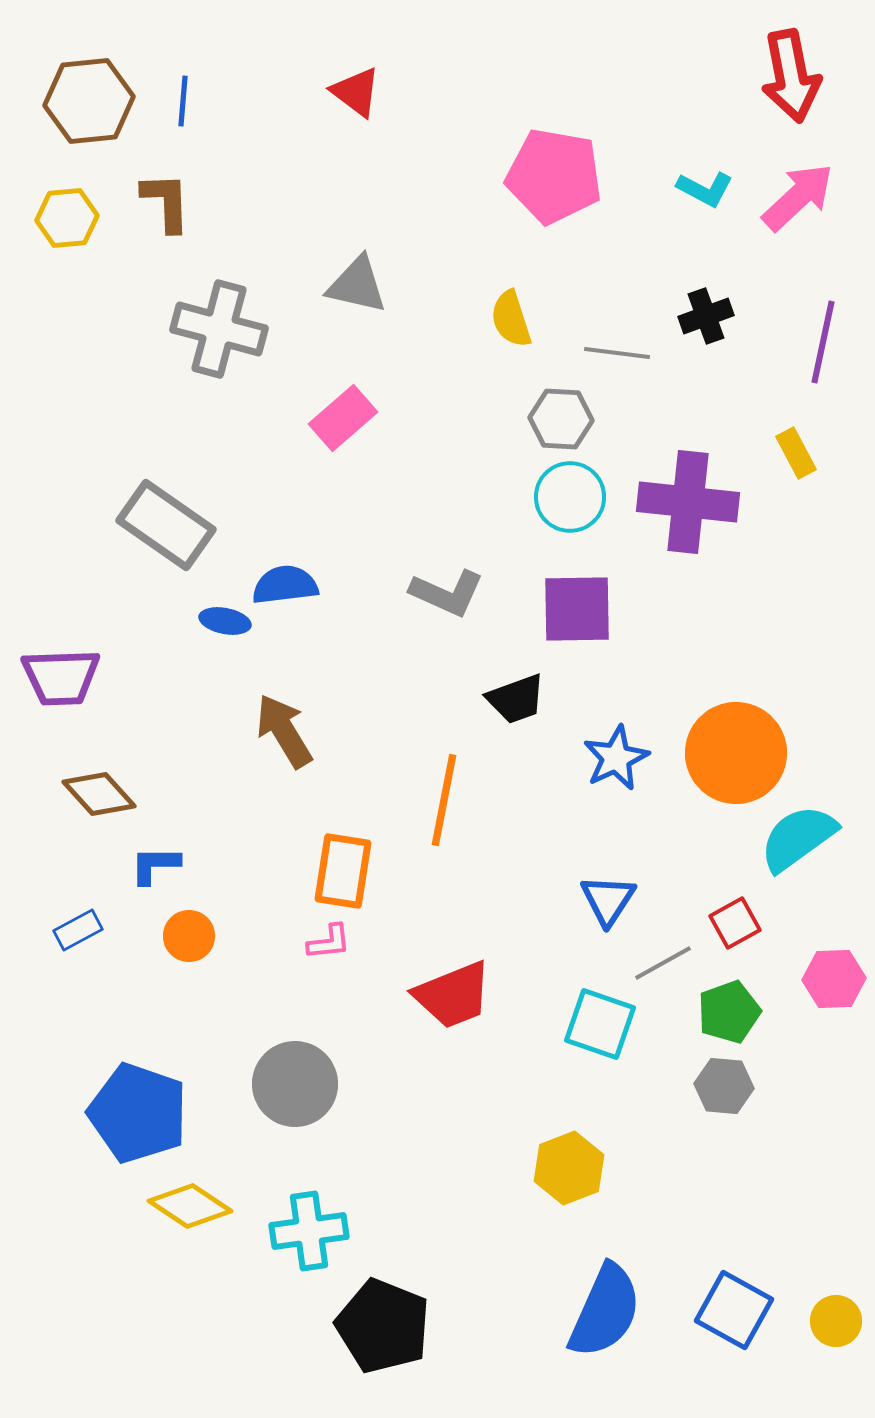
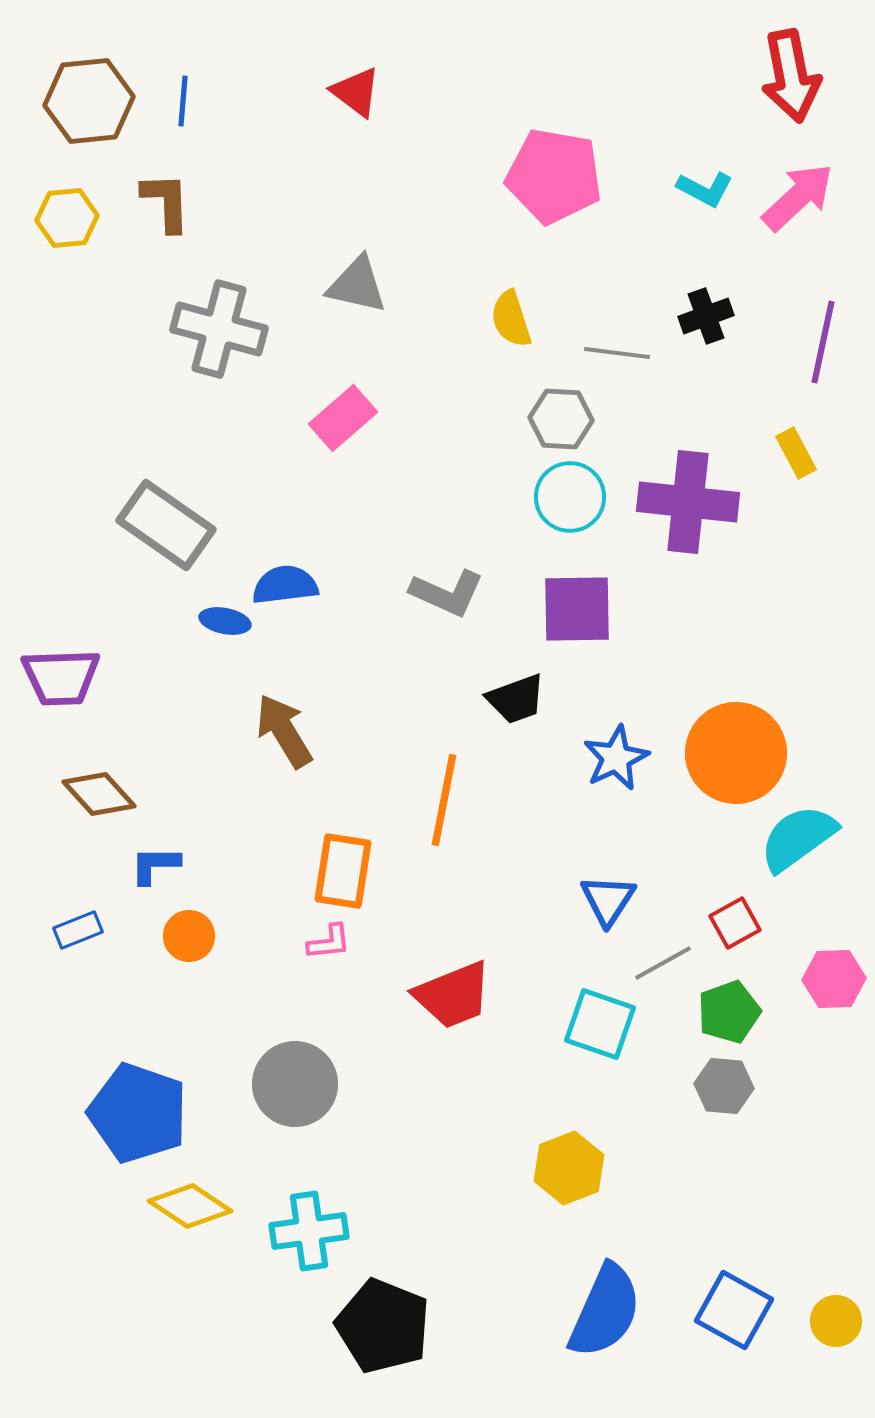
blue rectangle at (78, 930): rotated 6 degrees clockwise
